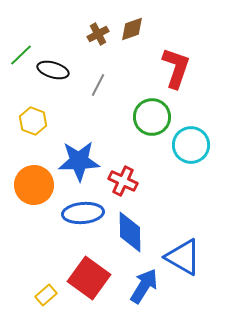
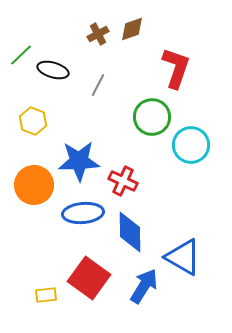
yellow rectangle: rotated 35 degrees clockwise
